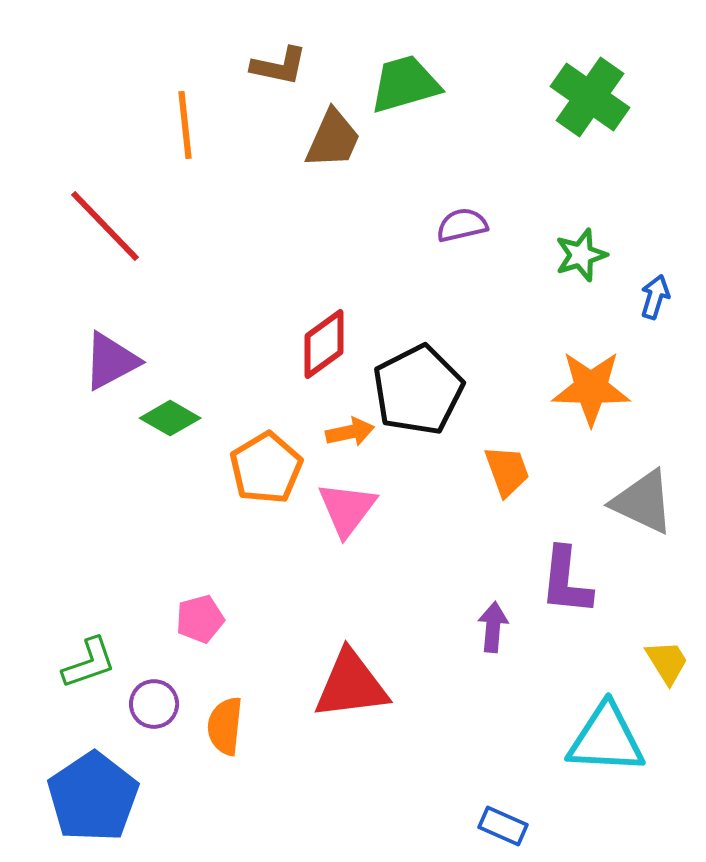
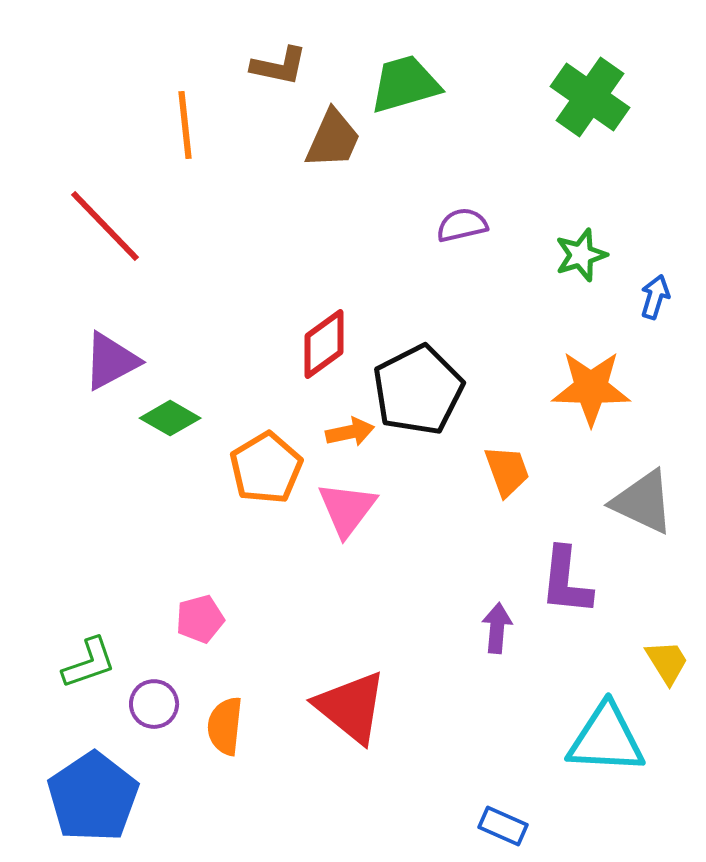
purple arrow: moved 4 px right, 1 px down
red triangle: moved 22 px down; rotated 46 degrees clockwise
